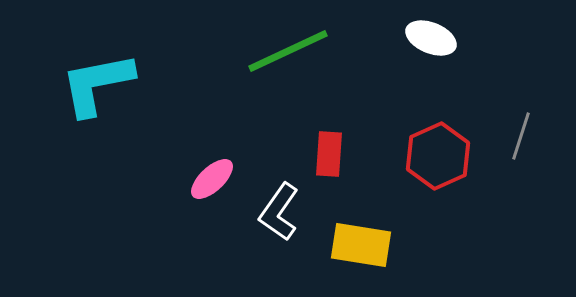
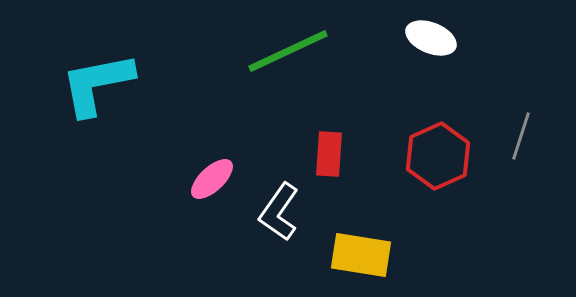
yellow rectangle: moved 10 px down
